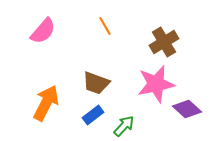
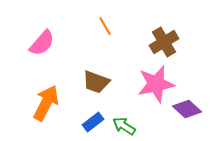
pink semicircle: moved 1 px left, 12 px down
brown trapezoid: moved 1 px up
blue rectangle: moved 7 px down
green arrow: rotated 100 degrees counterclockwise
